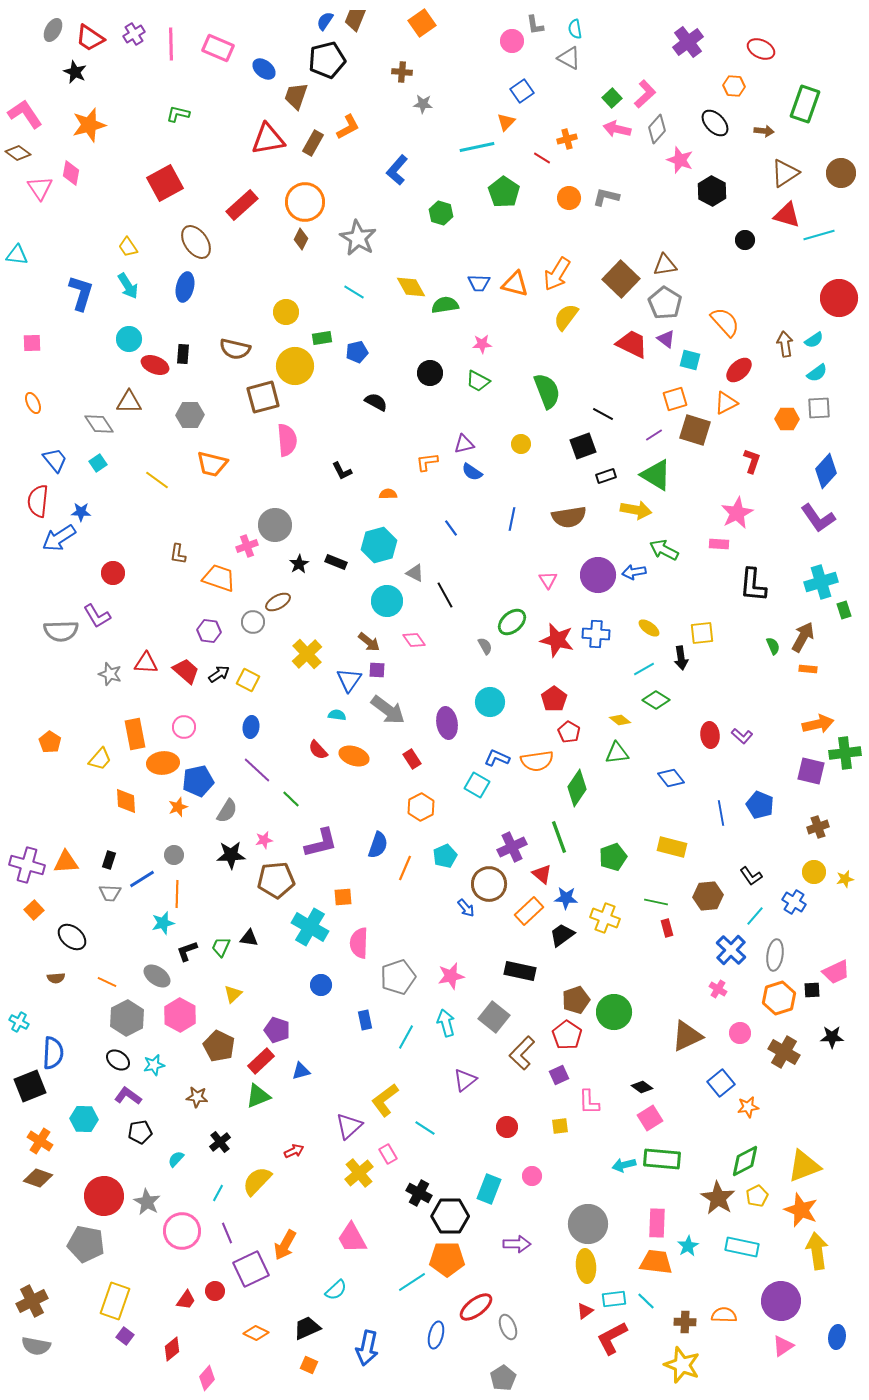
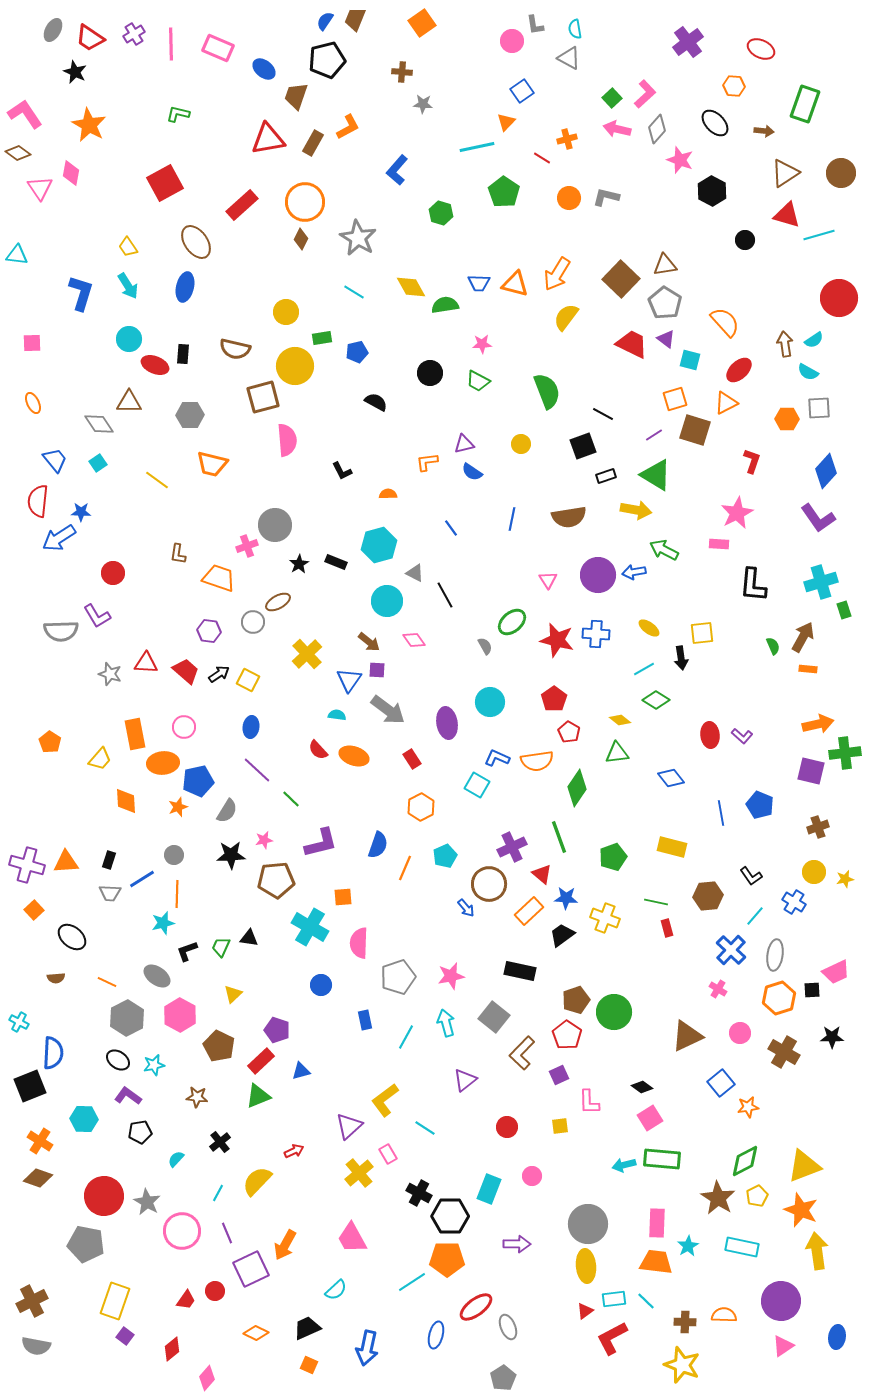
orange star at (89, 125): rotated 28 degrees counterclockwise
cyan semicircle at (817, 373): moved 9 px left, 1 px up; rotated 65 degrees clockwise
